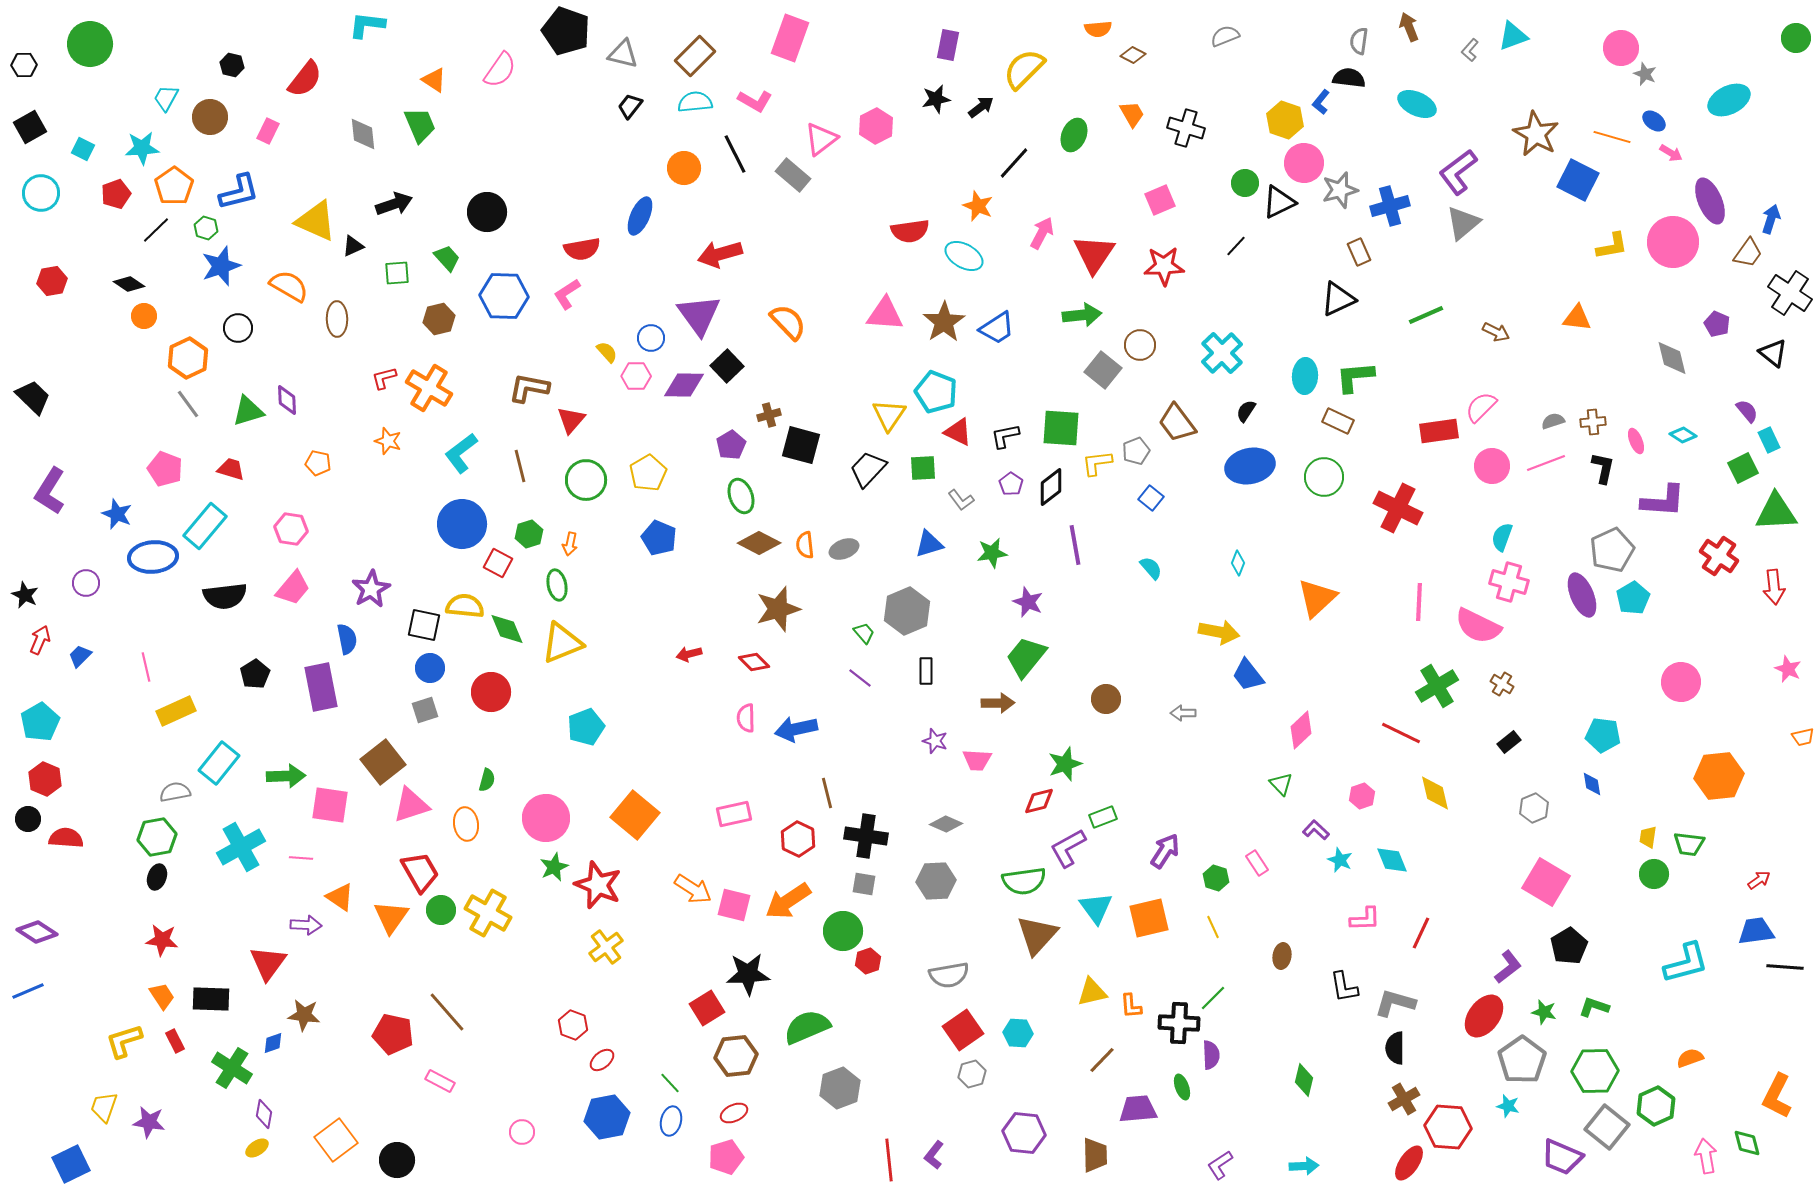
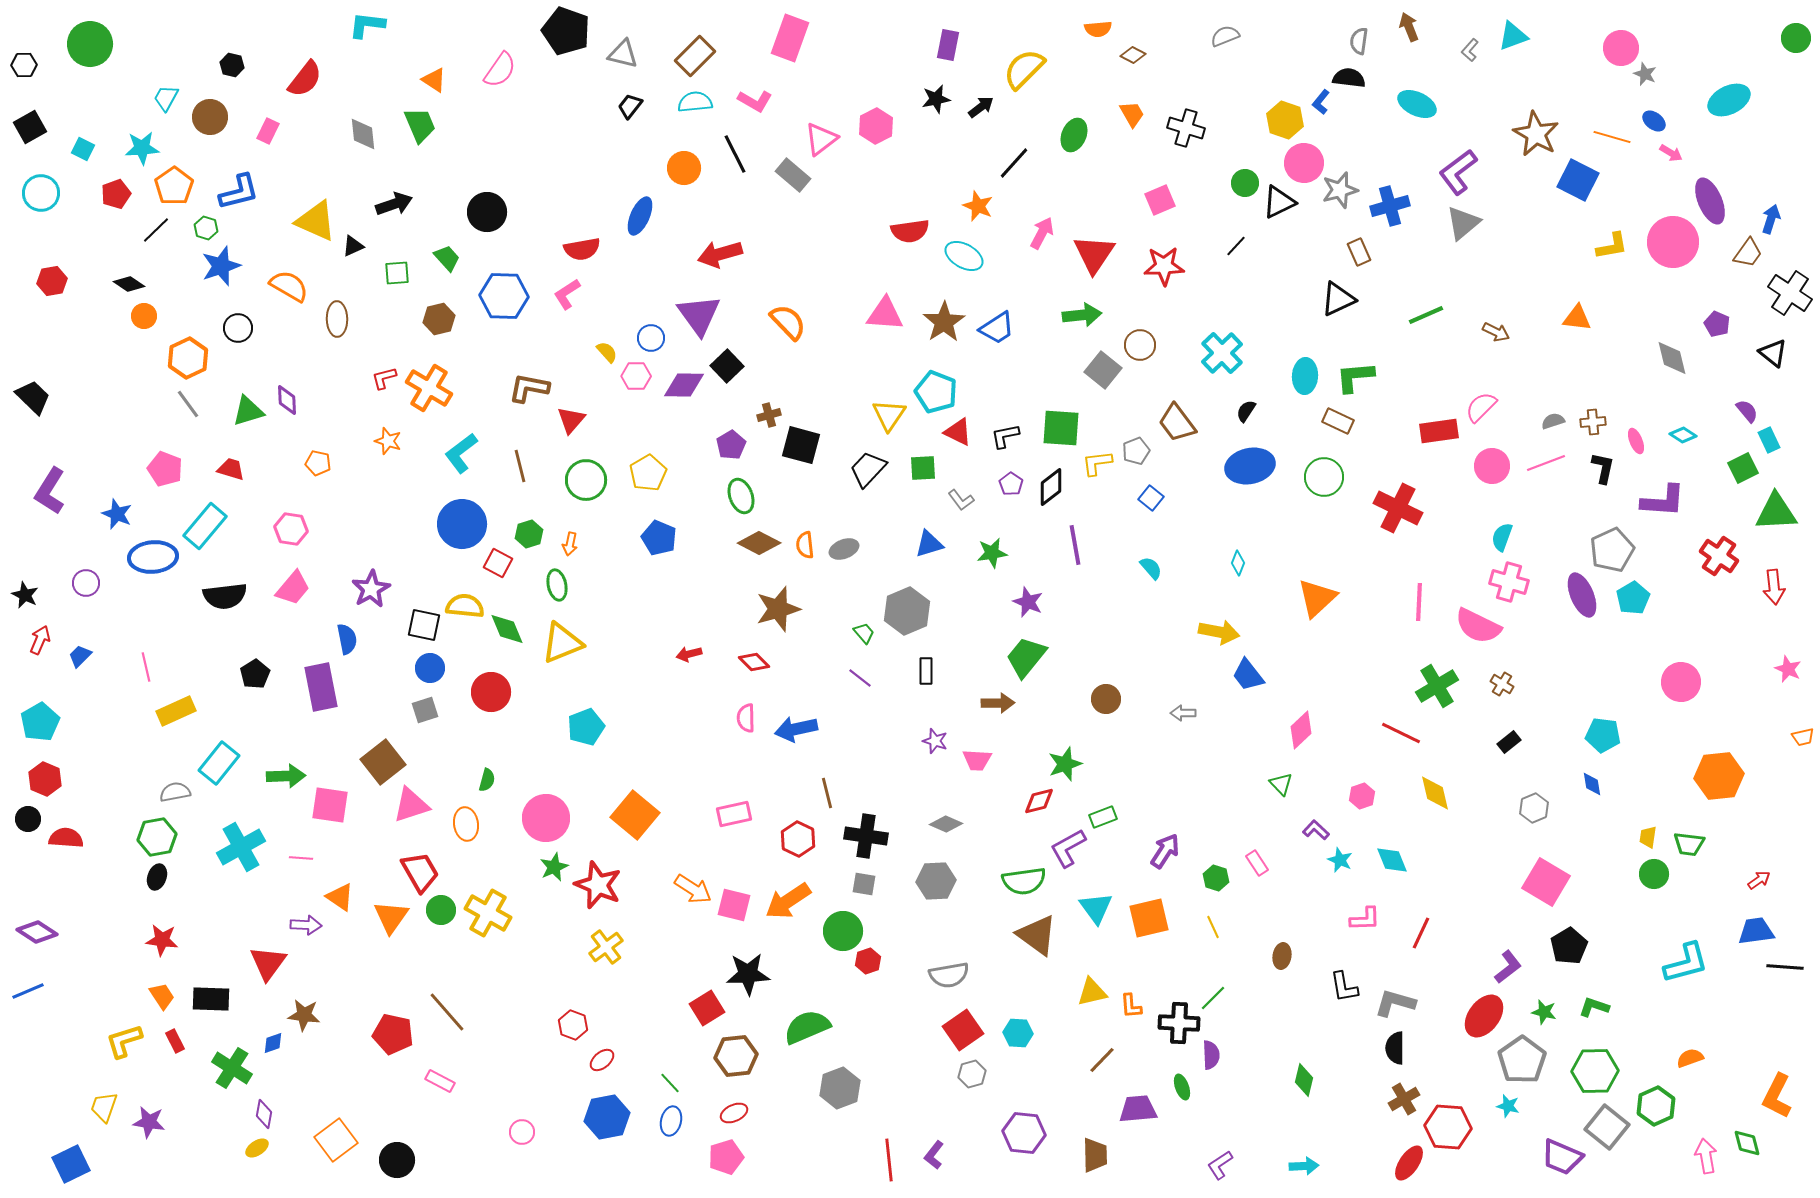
brown triangle at (1037, 935): rotated 36 degrees counterclockwise
